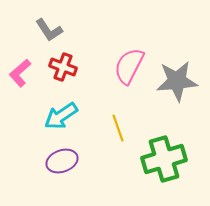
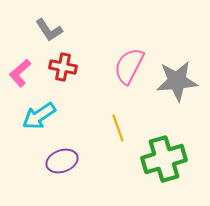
red cross: rotated 8 degrees counterclockwise
cyan arrow: moved 22 px left
